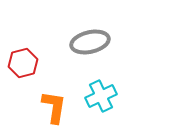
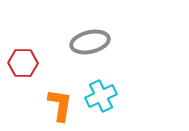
red hexagon: rotated 16 degrees clockwise
orange L-shape: moved 6 px right, 2 px up
